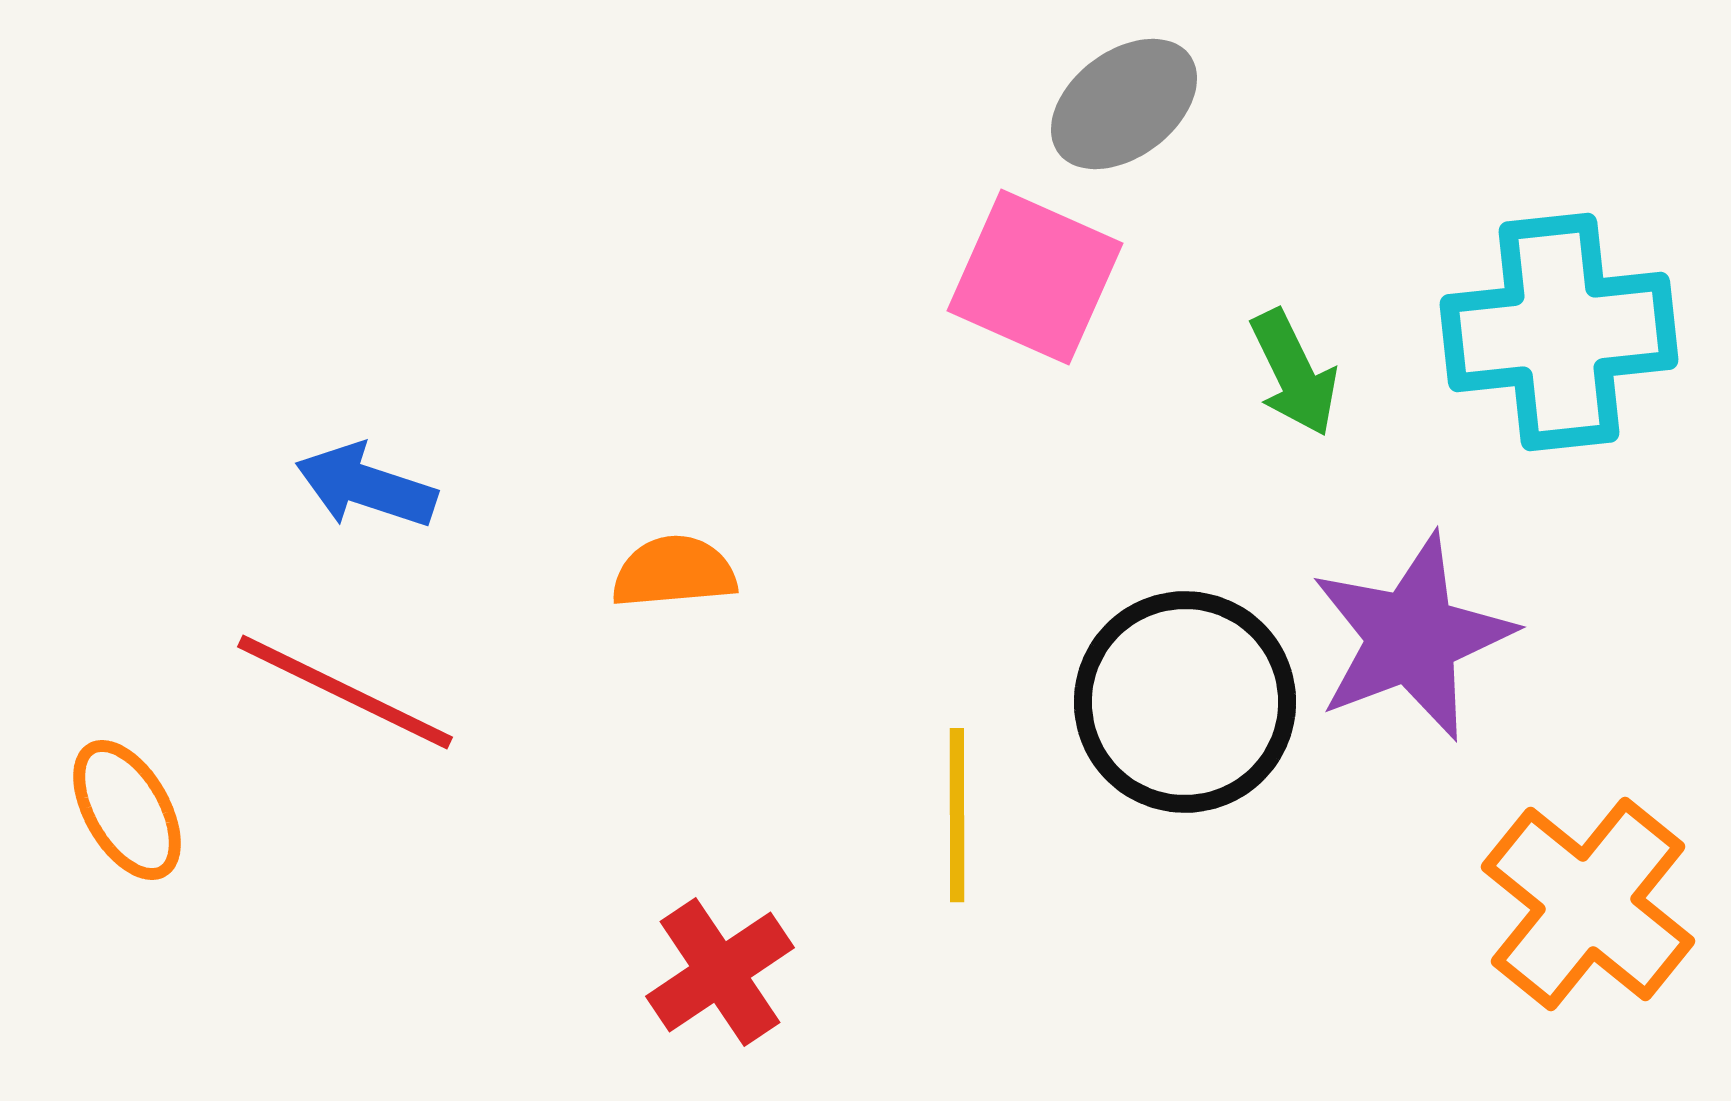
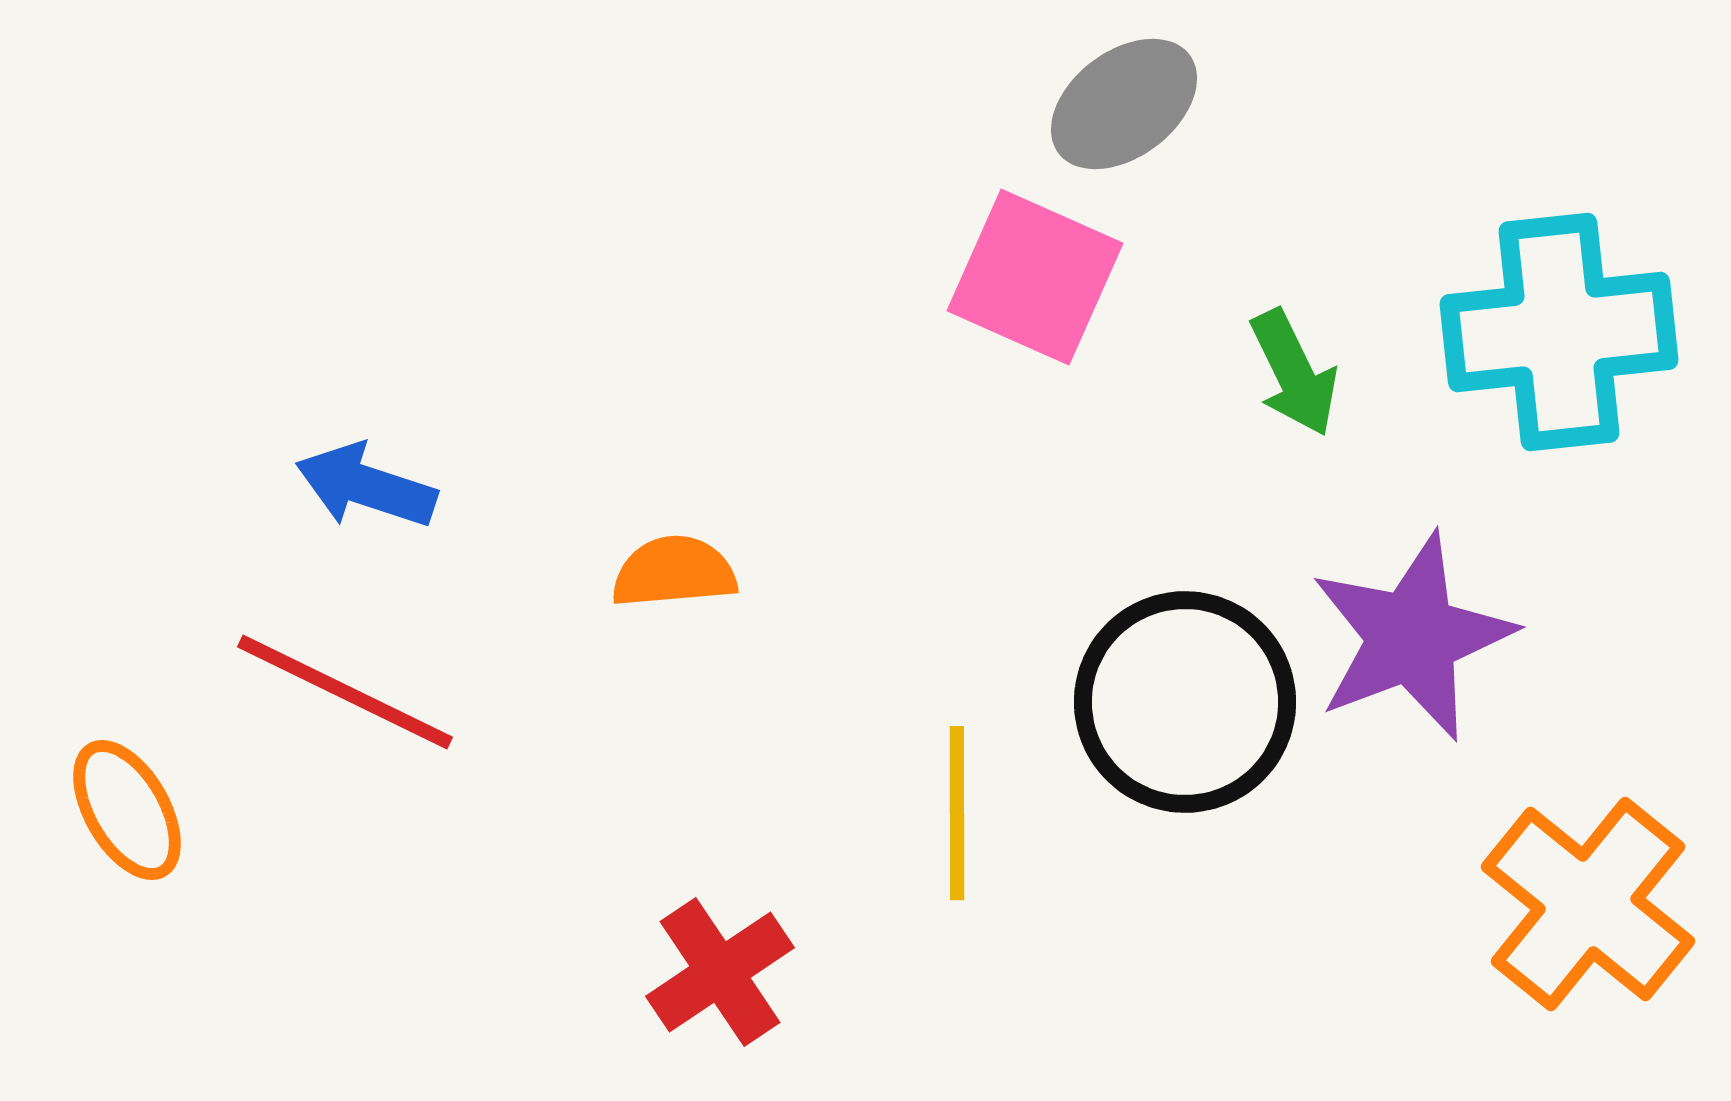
yellow line: moved 2 px up
